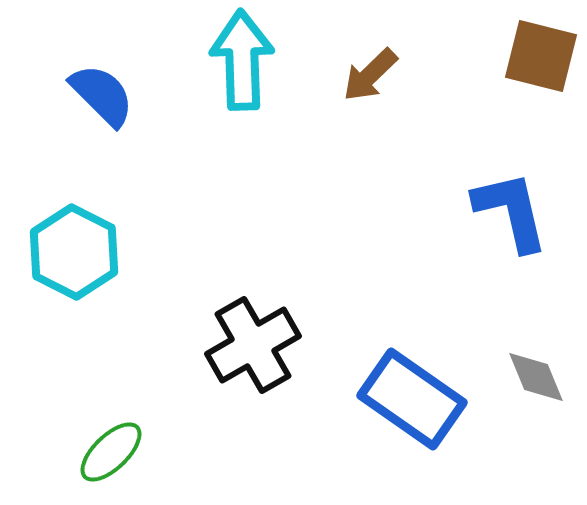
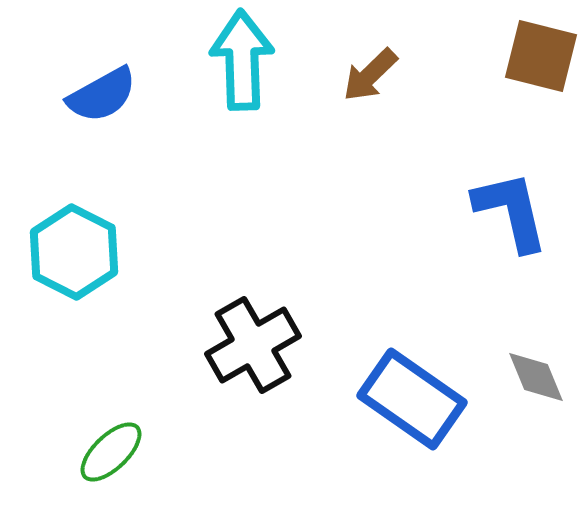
blue semicircle: rotated 106 degrees clockwise
